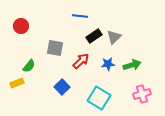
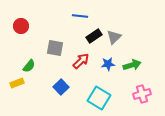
blue square: moved 1 px left
